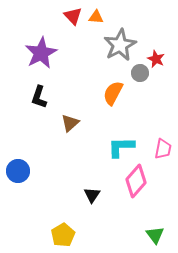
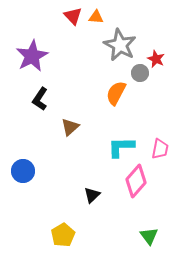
gray star: rotated 16 degrees counterclockwise
purple star: moved 9 px left, 3 px down
orange semicircle: moved 3 px right
black L-shape: moved 1 px right, 2 px down; rotated 15 degrees clockwise
brown triangle: moved 4 px down
pink trapezoid: moved 3 px left
blue circle: moved 5 px right
black triangle: rotated 12 degrees clockwise
green triangle: moved 6 px left, 1 px down
